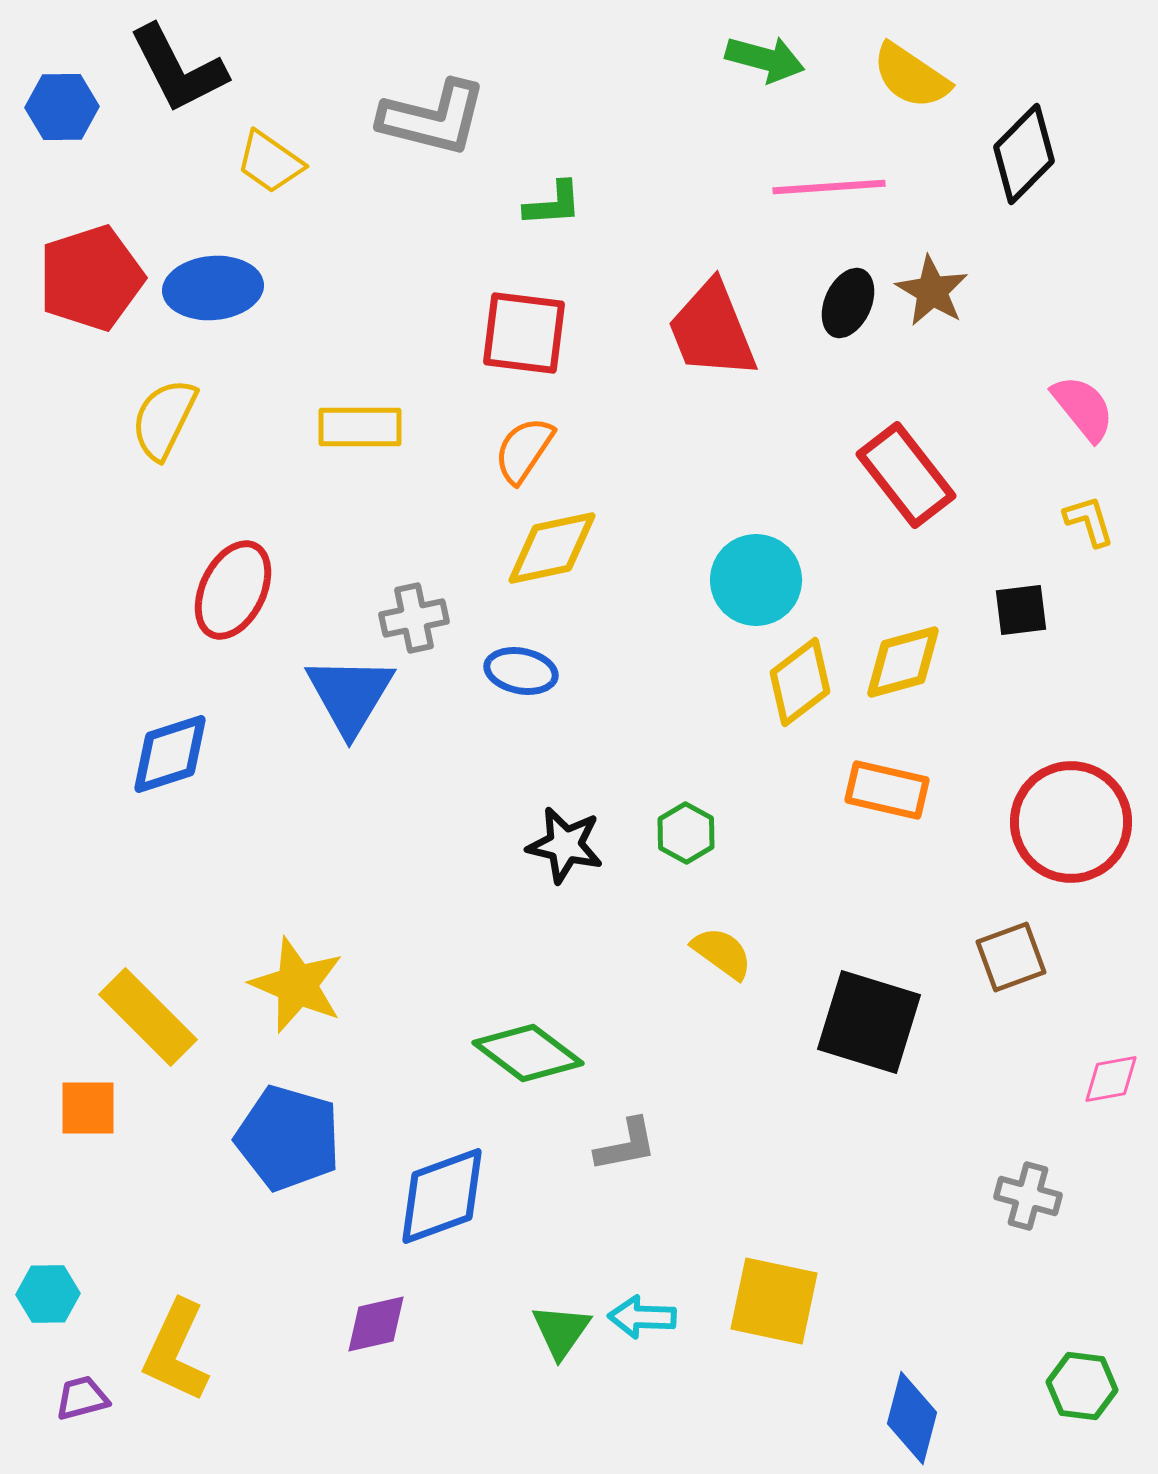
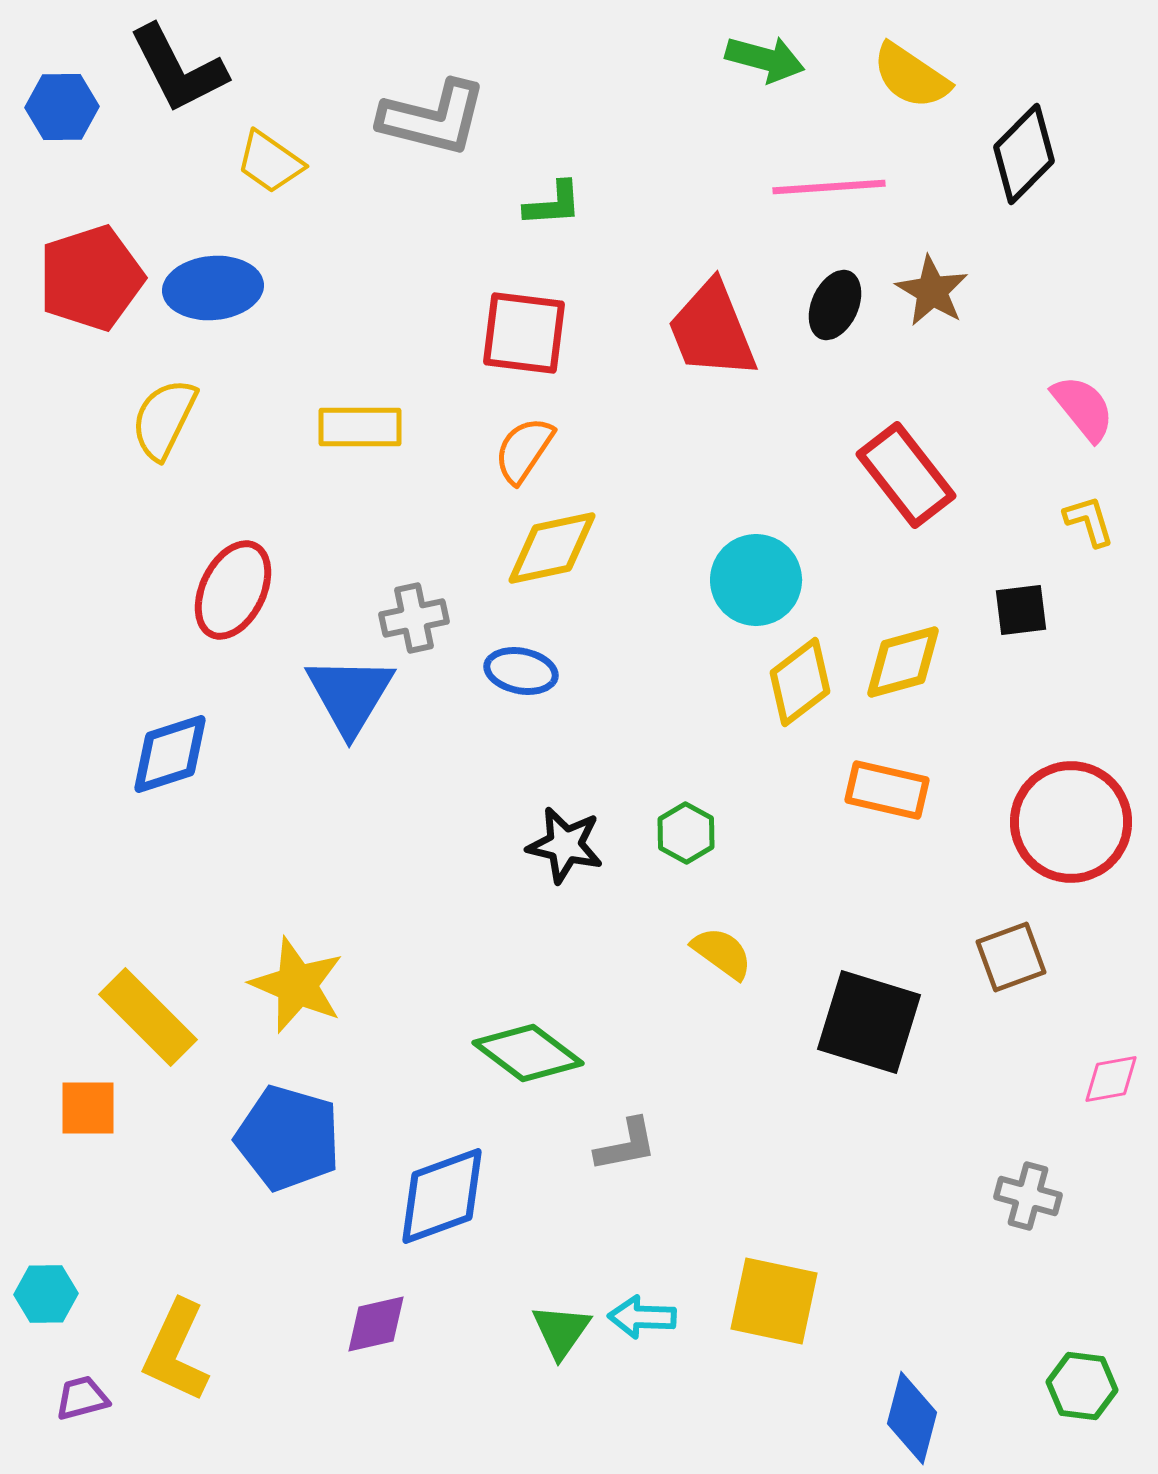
black ellipse at (848, 303): moved 13 px left, 2 px down
cyan hexagon at (48, 1294): moved 2 px left
